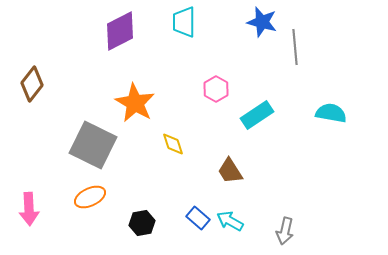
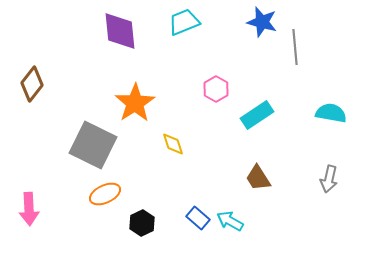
cyan trapezoid: rotated 68 degrees clockwise
purple diamond: rotated 69 degrees counterclockwise
orange star: rotated 9 degrees clockwise
brown trapezoid: moved 28 px right, 7 px down
orange ellipse: moved 15 px right, 3 px up
black hexagon: rotated 15 degrees counterclockwise
gray arrow: moved 44 px right, 52 px up
